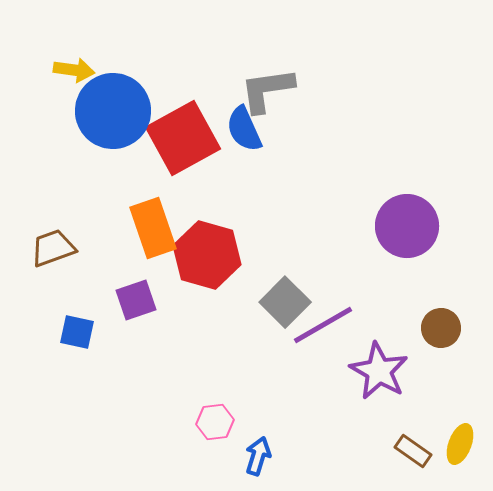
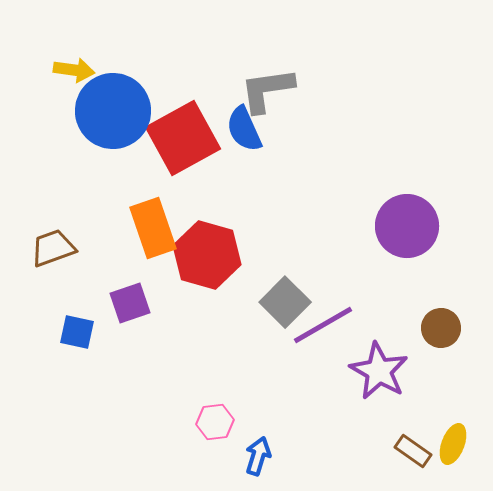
purple square: moved 6 px left, 3 px down
yellow ellipse: moved 7 px left
